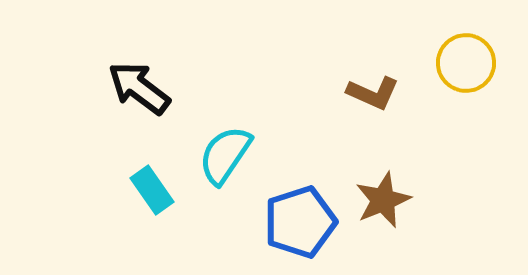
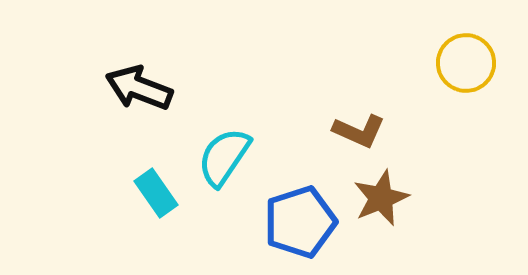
black arrow: rotated 16 degrees counterclockwise
brown L-shape: moved 14 px left, 38 px down
cyan semicircle: moved 1 px left, 2 px down
cyan rectangle: moved 4 px right, 3 px down
brown star: moved 2 px left, 2 px up
